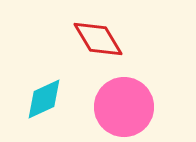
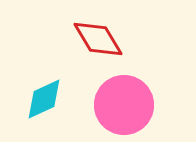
pink circle: moved 2 px up
